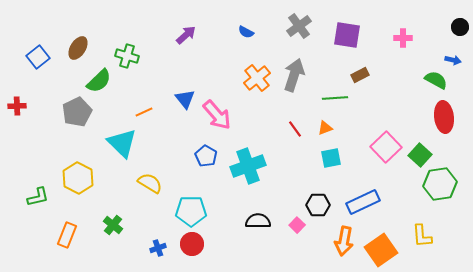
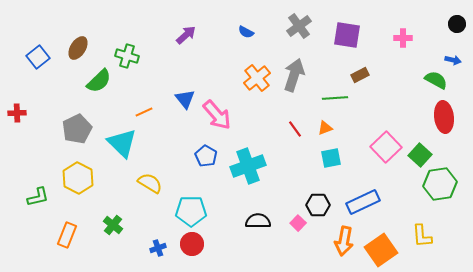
black circle at (460, 27): moved 3 px left, 3 px up
red cross at (17, 106): moved 7 px down
gray pentagon at (77, 112): moved 17 px down
pink square at (297, 225): moved 1 px right, 2 px up
